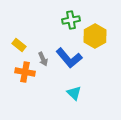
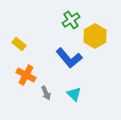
green cross: rotated 24 degrees counterclockwise
yellow rectangle: moved 1 px up
gray arrow: moved 3 px right, 34 px down
orange cross: moved 1 px right, 3 px down; rotated 18 degrees clockwise
cyan triangle: moved 1 px down
